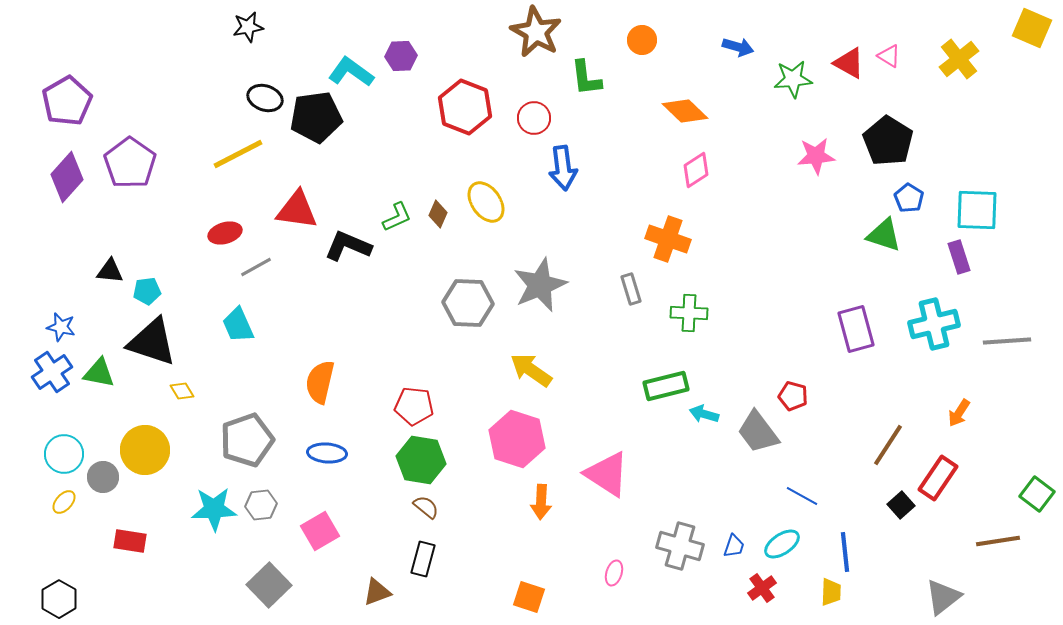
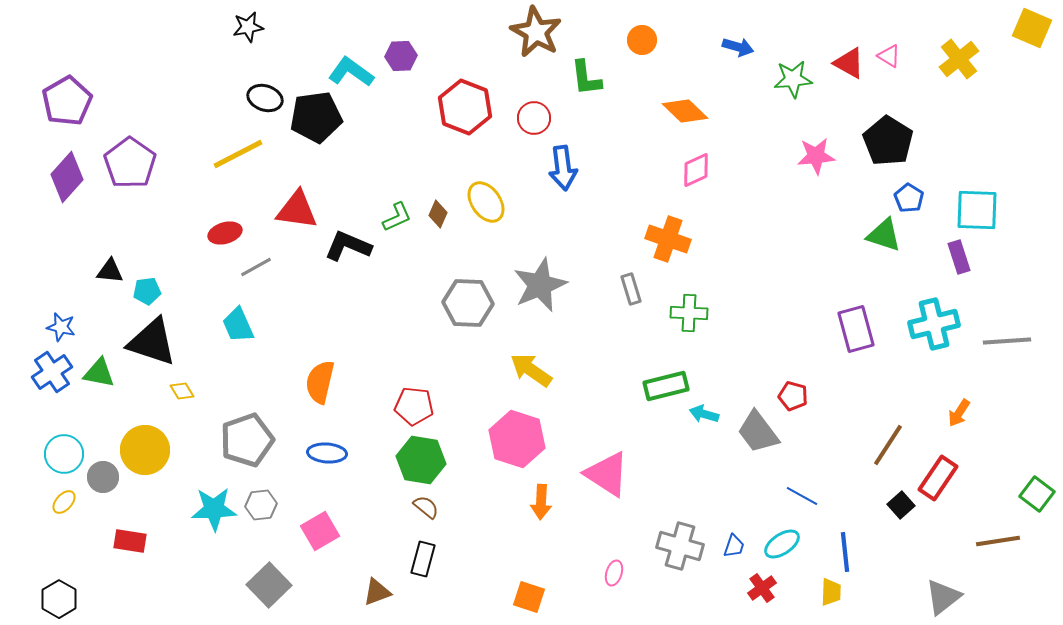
pink diamond at (696, 170): rotated 9 degrees clockwise
